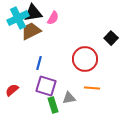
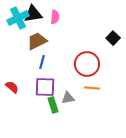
black triangle: moved 1 px down
pink semicircle: moved 2 px right, 1 px up; rotated 24 degrees counterclockwise
brown trapezoid: moved 6 px right, 10 px down
black square: moved 2 px right
red circle: moved 2 px right, 5 px down
blue line: moved 3 px right, 1 px up
purple square: moved 1 px left, 1 px down; rotated 15 degrees counterclockwise
red semicircle: moved 3 px up; rotated 80 degrees clockwise
gray triangle: moved 1 px left
